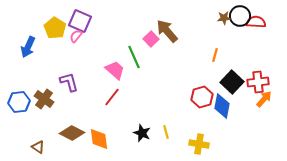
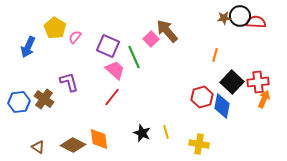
purple square: moved 28 px right, 25 px down
pink semicircle: moved 1 px left, 1 px down
orange arrow: rotated 18 degrees counterclockwise
brown diamond: moved 1 px right, 12 px down
